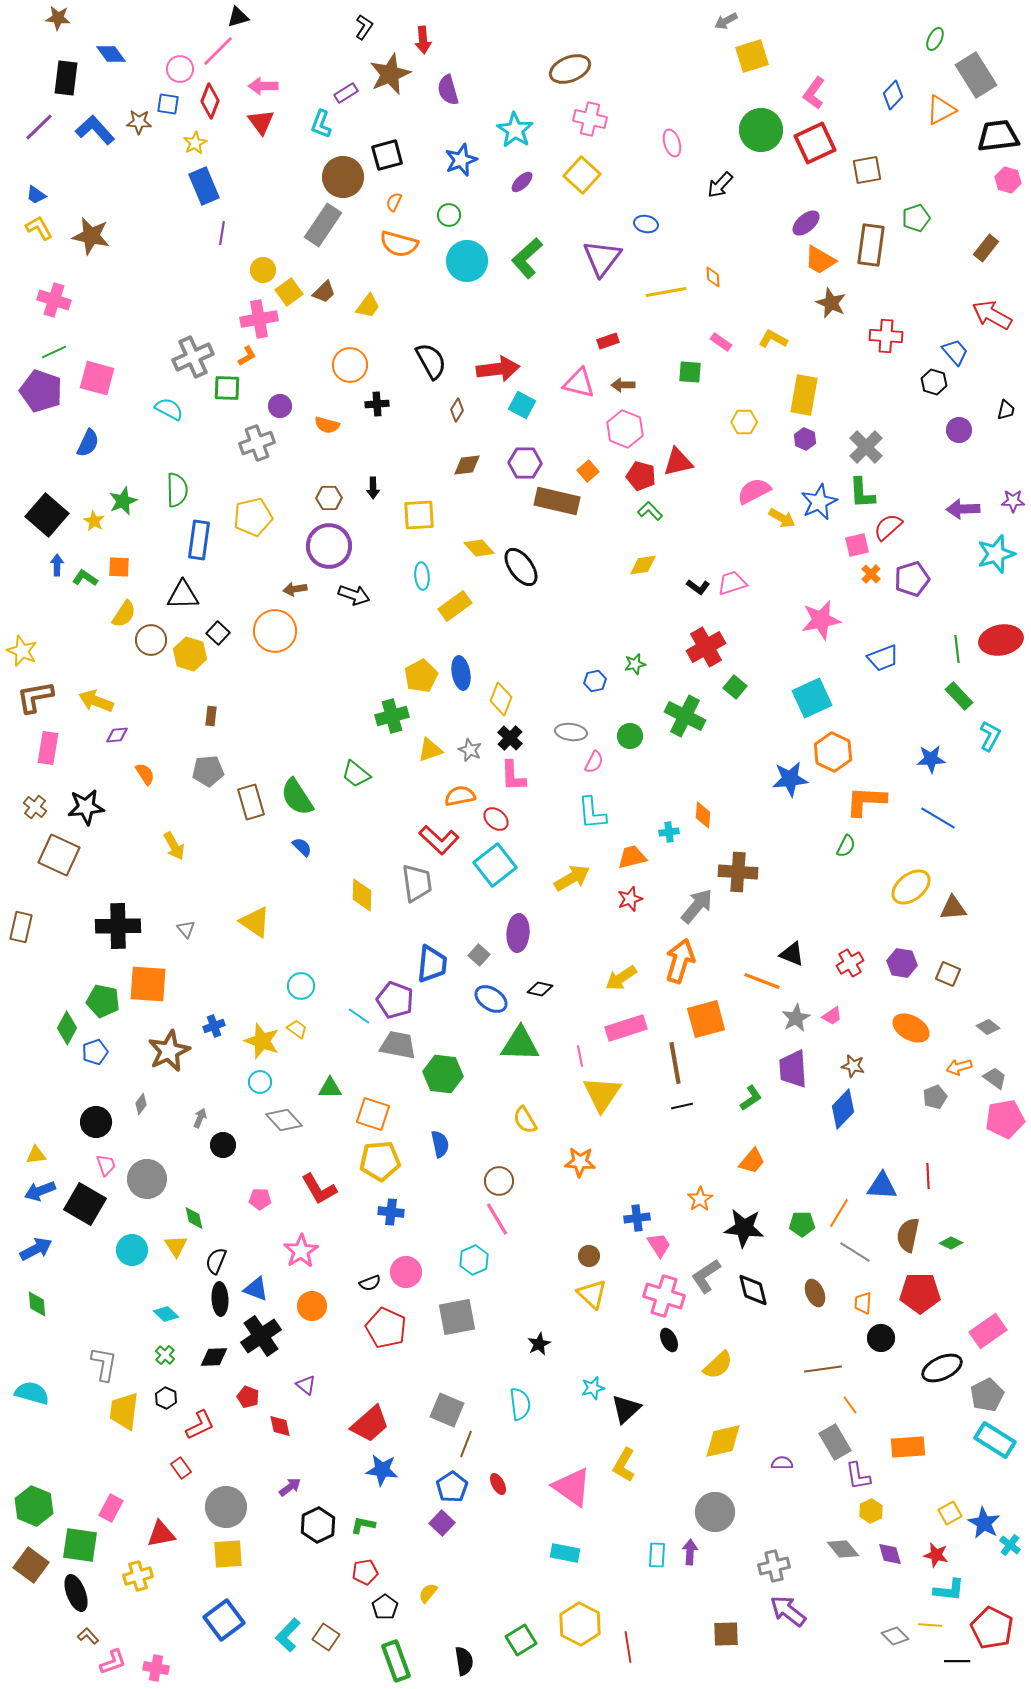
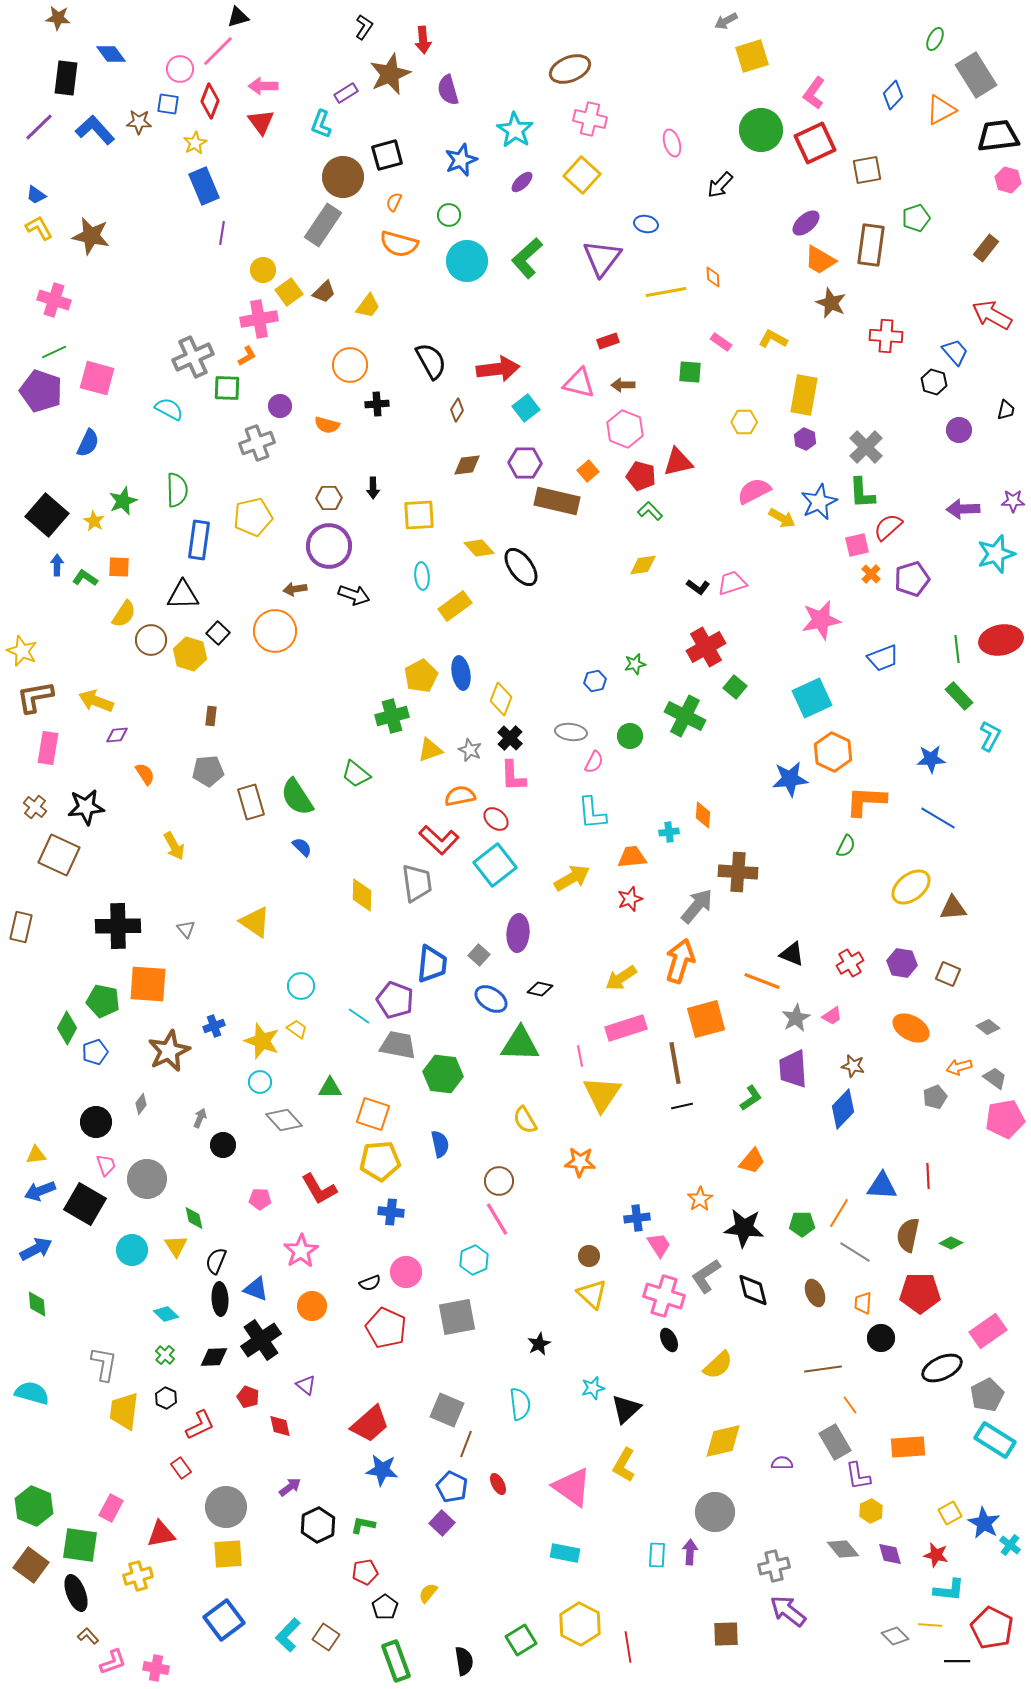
cyan square at (522, 405): moved 4 px right, 3 px down; rotated 24 degrees clockwise
orange trapezoid at (632, 857): rotated 8 degrees clockwise
black cross at (261, 1336): moved 4 px down
blue pentagon at (452, 1487): rotated 12 degrees counterclockwise
